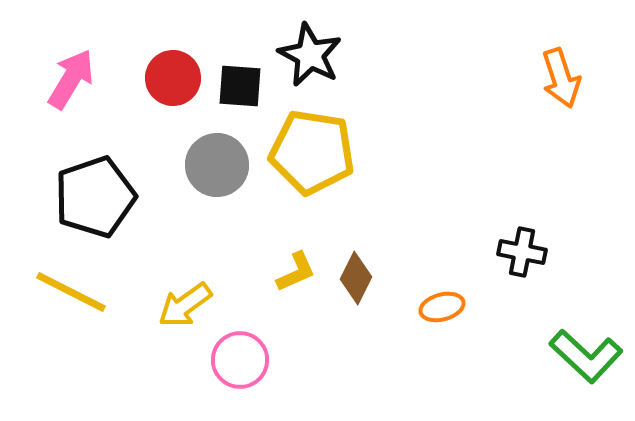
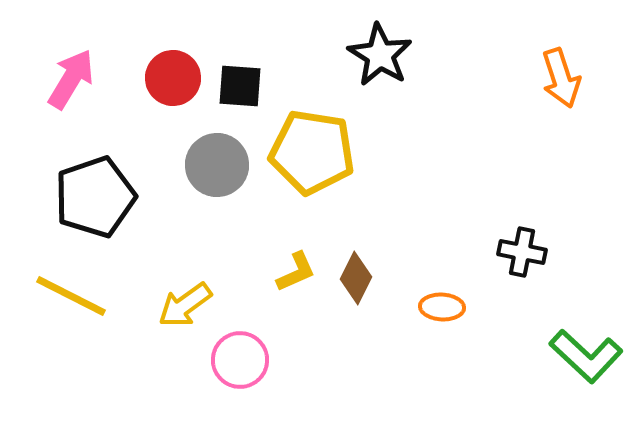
black star: moved 70 px right; rotated 4 degrees clockwise
yellow line: moved 4 px down
orange ellipse: rotated 18 degrees clockwise
